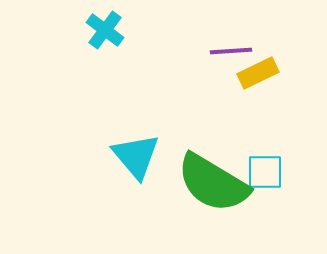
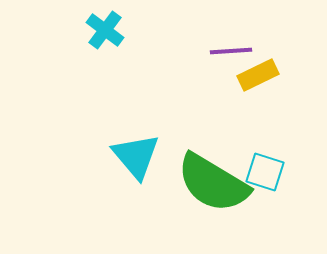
yellow rectangle: moved 2 px down
cyan square: rotated 18 degrees clockwise
